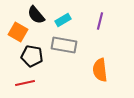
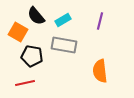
black semicircle: moved 1 px down
orange semicircle: moved 1 px down
